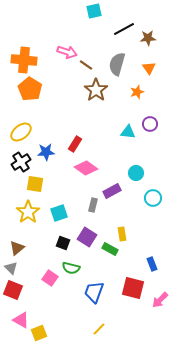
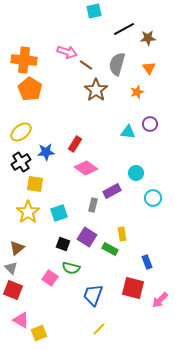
black square at (63, 243): moved 1 px down
blue rectangle at (152, 264): moved 5 px left, 2 px up
blue trapezoid at (94, 292): moved 1 px left, 3 px down
